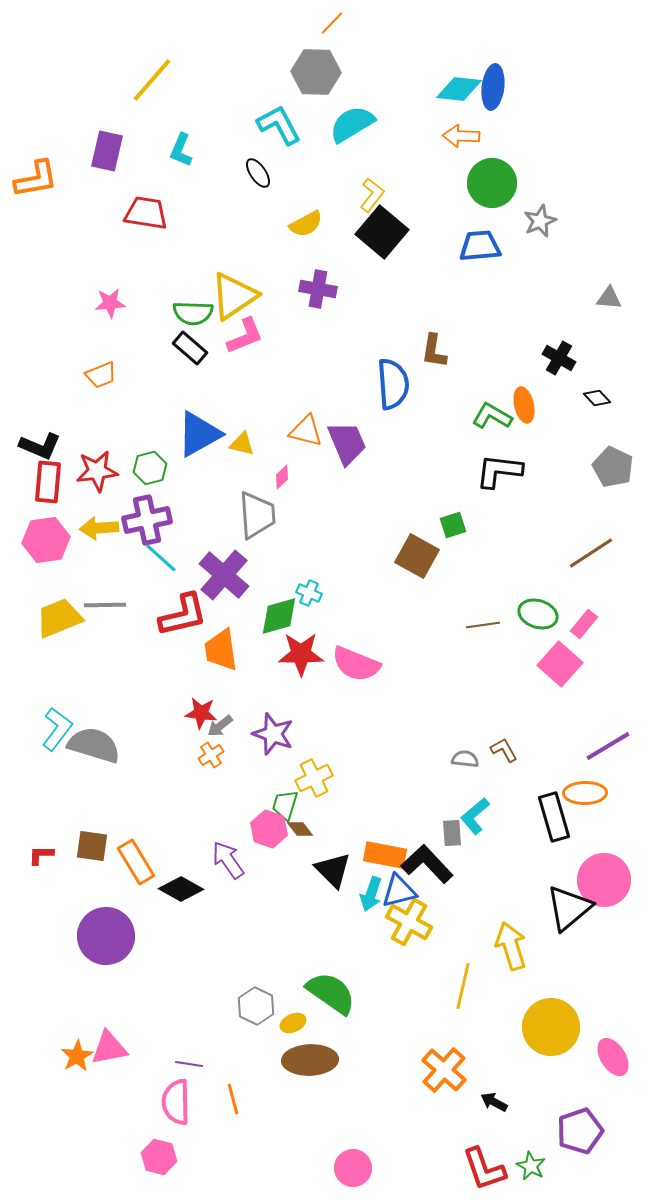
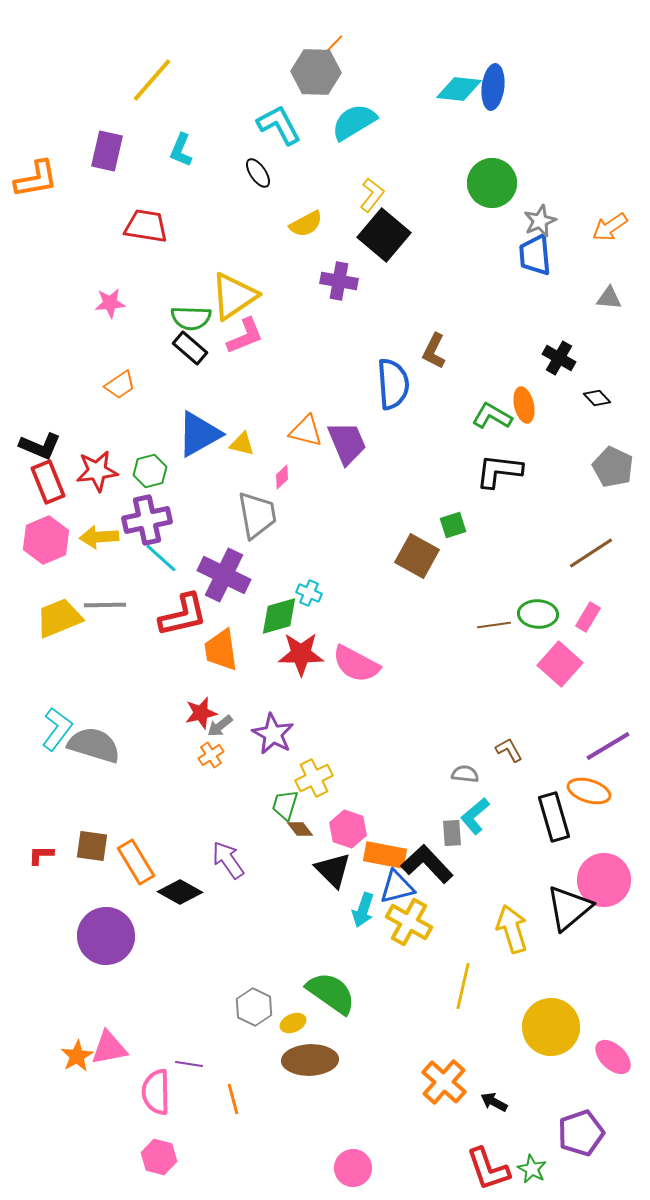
orange line at (332, 23): moved 23 px down
cyan semicircle at (352, 124): moved 2 px right, 2 px up
orange arrow at (461, 136): moved 149 px right, 91 px down; rotated 36 degrees counterclockwise
red trapezoid at (146, 213): moved 13 px down
black square at (382, 232): moved 2 px right, 3 px down
blue trapezoid at (480, 246): moved 55 px right, 9 px down; rotated 90 degrees counterclockwise
purple cross at (318, 289): moved 21 px right, 8 px up
green semicircle at (193, 313): moved 2 px left, 5 px down
brown L-shape at (434, 351): rotated 18 degrees clockwise
orange trapezoid at (101, 375): moved 19 px right, 10 px down; rotated 12 degrees counterclockwise
green hexagon at (150, 468): moved 3 px down
red rectangle at (48, 482): rotated 27 degrees counterclockwise
gray trapezoid at (257, 515): rotated 6 degrees counterclockwise
yellow arrow at (99, 528): moved 9 px down
pink hexagon at (46, 540): rotated 15 degrees counterclockwise
purple cross at (224, 575): rotated 15 degrees counterclockwise
green ellipse at (538, 614): rotated 15 degrees counterclockwise
pink rectangle at (584, 624): moved 4 px right, 7 px up; rotated 8 degrees counterclockwise
brown line at (483, 625): moved 11 px right
pink semicircle at (356, 664): rotated 6 degrees clockwise
red star at (201, 713): rotated 20 degrees counterclockwise
purple star at (273, 734): rotated 9 degrees clockwise
brown L-shape at (504, 750): moved 5 px right
gray semicircle at (465, 759): moved 15 px down
orange ellipse at (585, 793): moved 4 px right, 2 px up; rotated 18 degrees clockwise
pink hexagon at (269, 829): moved 79 px right
black diamond at (181, 889): moved 1 px left, 3 px down
blue triangle at (399, 891): moved 2 px left, 4 px up
cyan arrow at (371, 894): moved 8 px left, 16 px down
yellow arrow at (511, 946): moved 1 px right, 17 px up
gray hexagon at (256, 1006): moved 2 px left, 1 px down
pink ellipse at (613, 1057): rotated 15 degrees counterclockwise
orange cross at (444, 1070): moved 12 px down
pink semicircle at (176, 1102): moved 20 px left, 10 px up
purple pentagon at (580, 1131): moved 1 px right, 2 px down
green star at (531, 1166): moved 1 px right, 3 px down
red L-shape at (484, 1169): moved 4 px right
